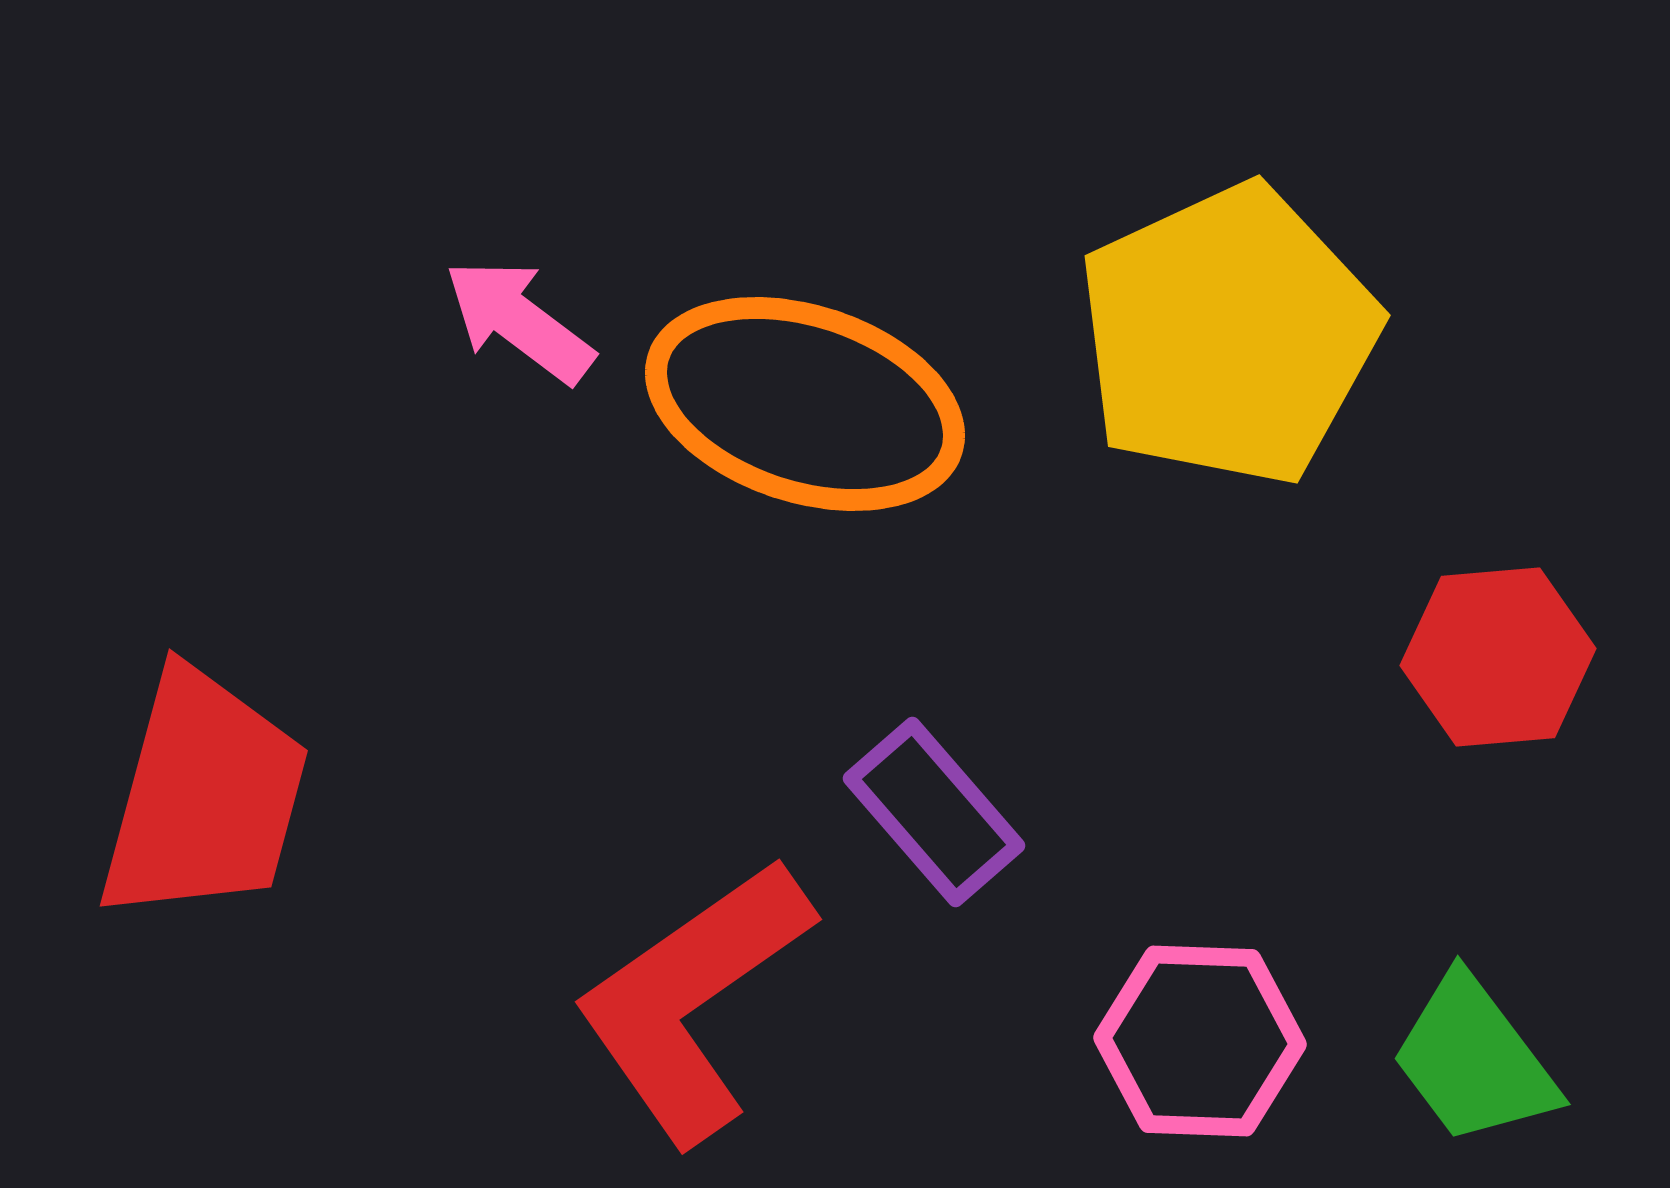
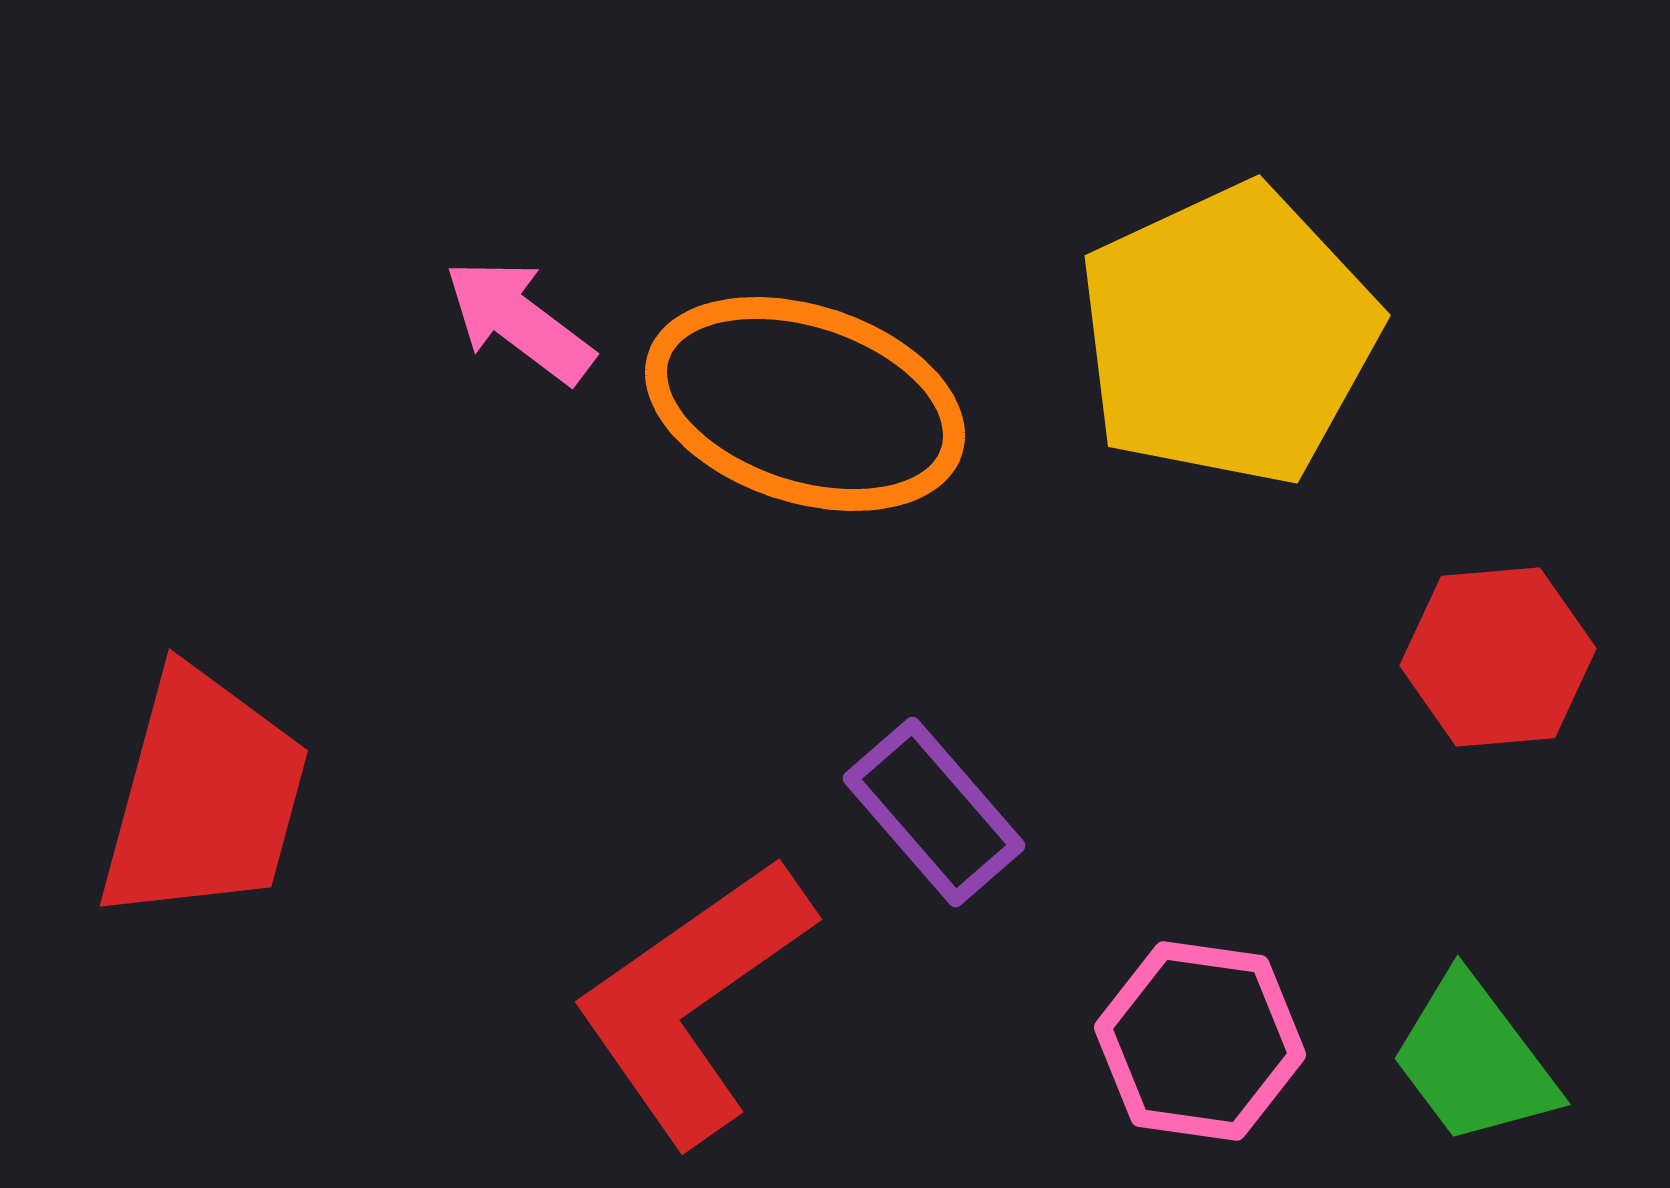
pink hexagon: rotated 6 degrees clockwise
